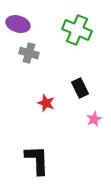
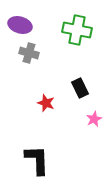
purple ellipse: moved 2 px right, 1 px down
green cross: rotated 12 degrees counterclockwise
